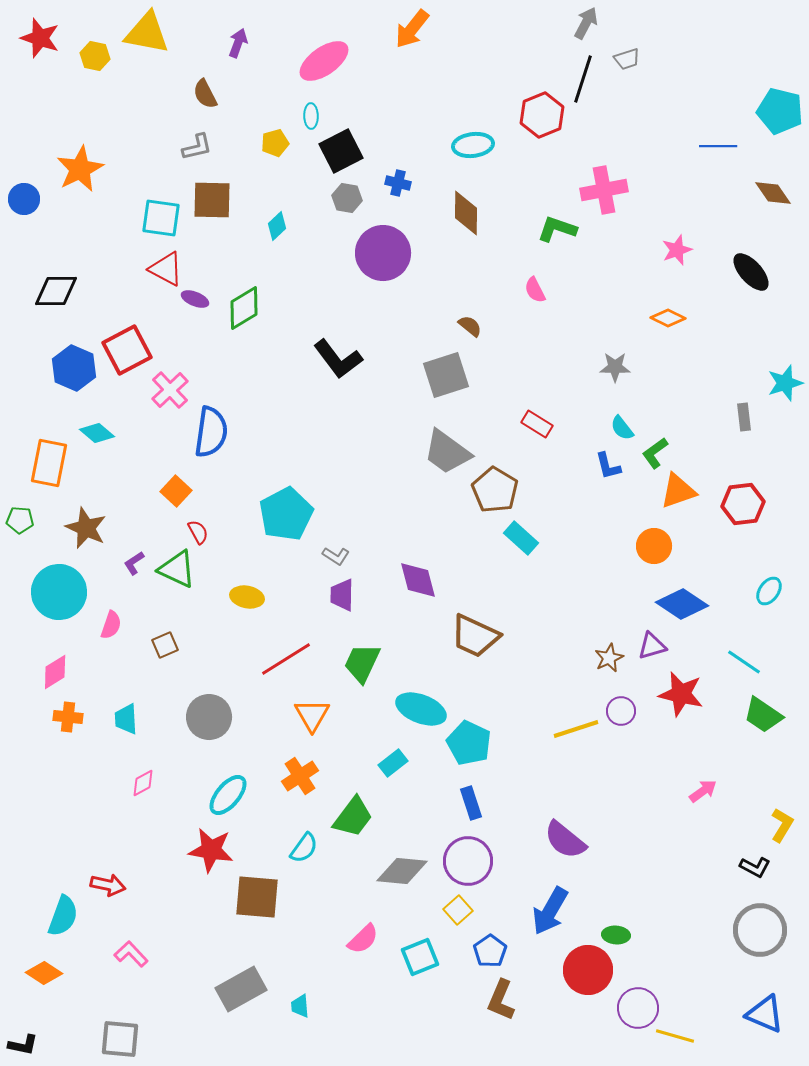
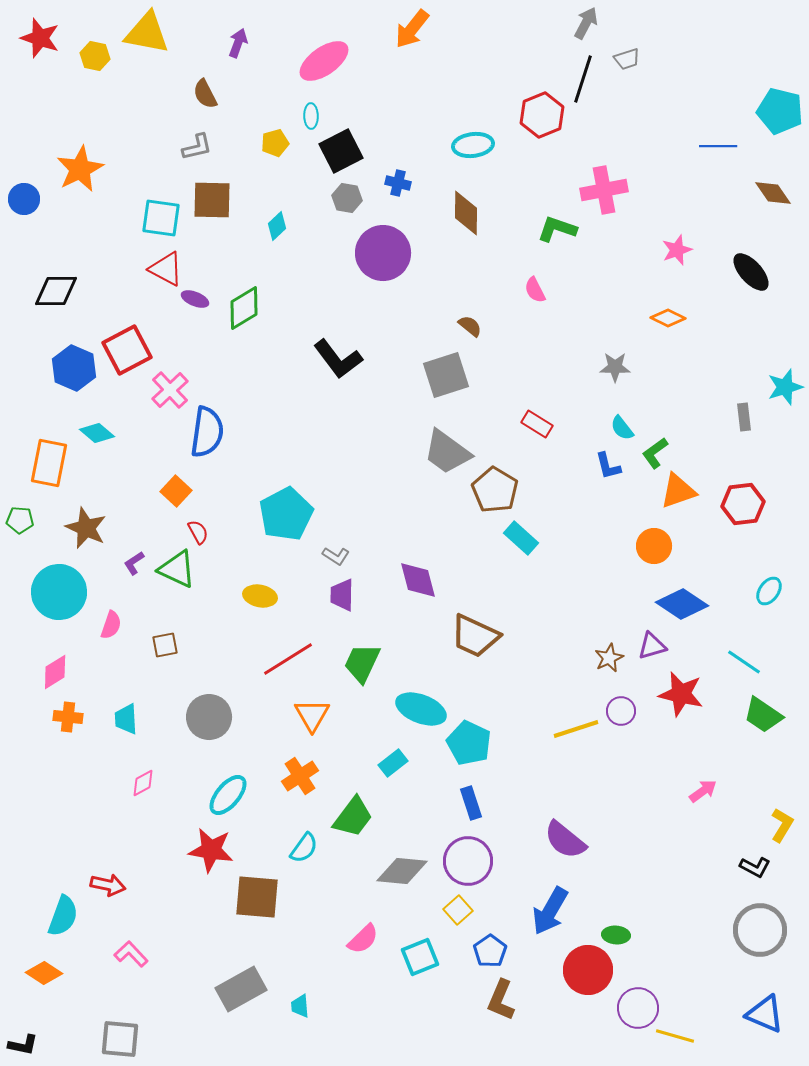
cyan star at (785, 383): moved 4 px down
blue semicircle at (211, 432): moved 4 px left
yellow ellipse at (247, 597): moved 13 px right, 1 px up
brown square at (165, 645): rotated 12 degrees clockwise
red line at (286, 659): moved 2 px right
